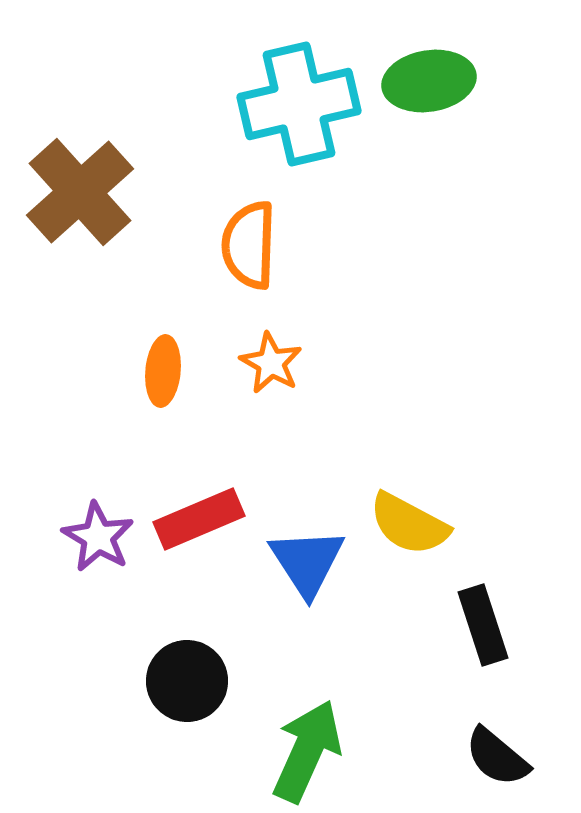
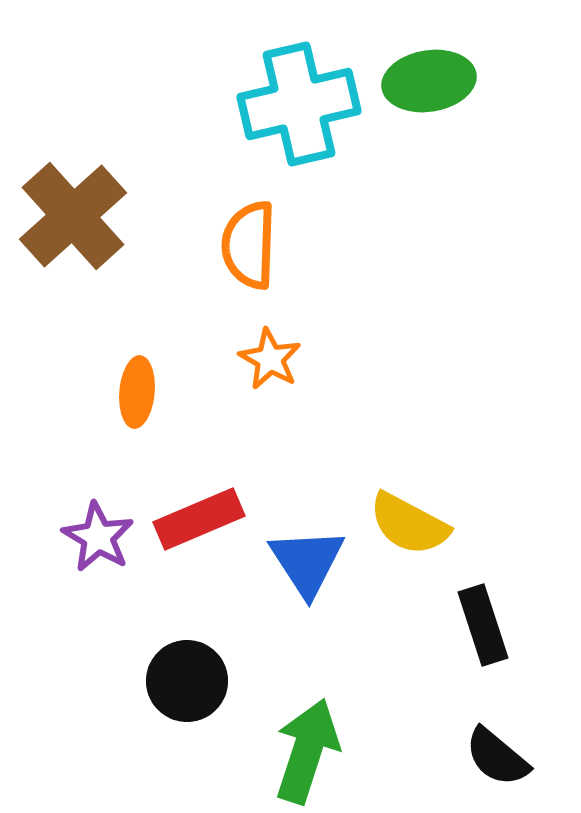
brown cross: moved 7 px left, 24 px down
orange star: moved 1 px left, 4 px up
orange ellipse: moved 26 px left, 21 px down
green arrow: rotated 6 degrees counterclockwise
